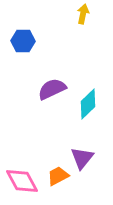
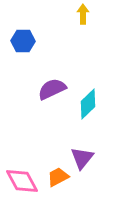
yellow arrow: rotated 12 degrees counterclockwise
orange trapezoid: moved 1 px down
